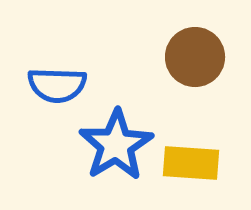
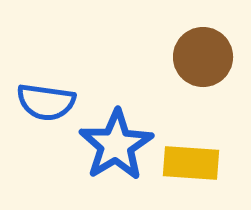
brown circle: moved 8 px right
blue semicircle: moved 11 px left, 17 px down; rotated 6 degrees clockwise
